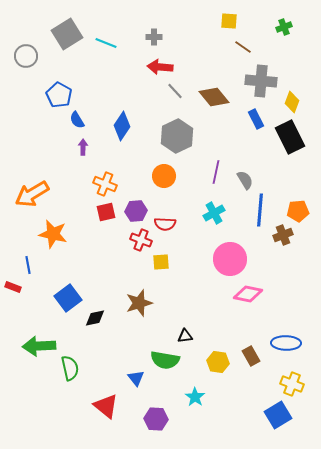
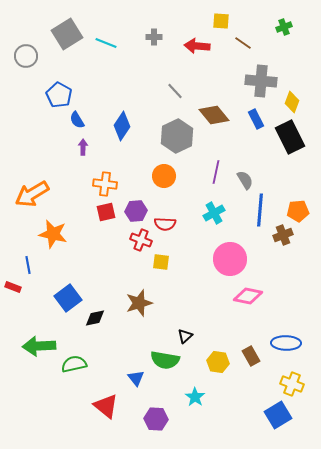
yellow square at (229, 21): moved 8 px left
brown line at (243, 47): moved 4 px up
red arrow at (160, 67): moved 37 px right, 21 px up
brown diamond at (214, 97): moved 18 px down
orange cross at (105, 184): rotated 15 degrees counterclockwise
yellow square at (161, 262): rotated 12 degrees clockwise
pink diamond at (248, 294): moved 2 px down
black triangle at (185, 336): rotated 35 degrees counterclockwise
green semicircle at (70, 368): moved 4 px right, 4 px up; rotated 90 degrees counterclockwise
